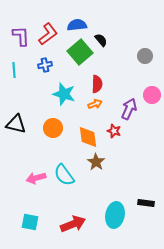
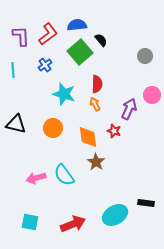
blue cross: rotated 24 degrees counterclockwise
cyan line: moved 1 px left
orange arrow: rotated 96 degrees counterclockwise
cyan ellipse: rotated 50 degrees clockwise
